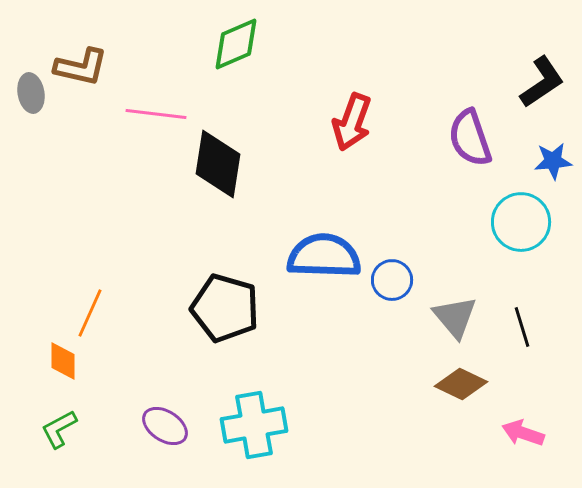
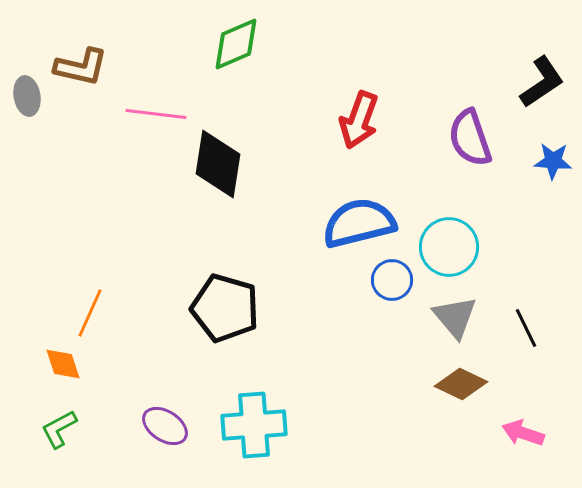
gray ellipse: moved 4 px left, 3 px down
red arrow: moved 7 px right, 2 px up
blue star: rotated 9 degrees clockwise
cyan circle: moved 72 px left, 25 px down
blue semicircle: moved 35 px right, 33 px up; rotated 16 degrees counterclockwise
black line: moved 4 px right, 1 px down; rotated 9 degrees counterclockwise
orange diamond: moved 3 px down; rotated 18 degrees counterclockwise
cyan cross: rotated 6 degrees clockwise
